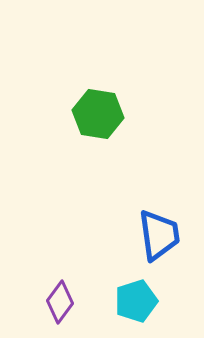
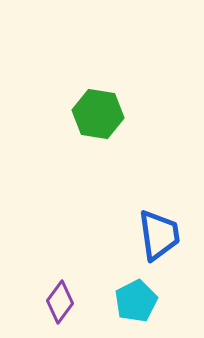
cyan pentagon: rotated 9 degrees counterclockwise
